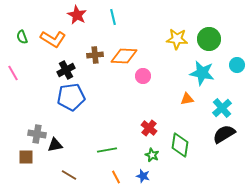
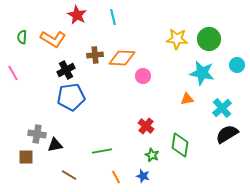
green semicircle: rotated 24 degrees clockwise
orange diamond: moved 2 px left, 2 px down
red cross: moved 3 px left, 2 px up
black semicircle: moved 3 px right
green line: moved 5 px left, 1 px down
